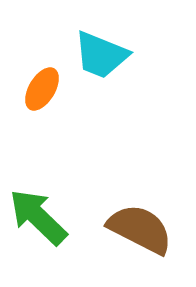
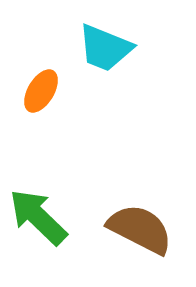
cyan trapezoid: moved 4 px right, 7 px up
orange ellipse: moved 1 px left, 2 px down
